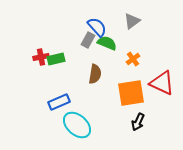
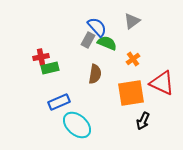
green rectangle: moved 6 px left, 9 px down
black arrow: moved 5 px right, 1 px up
